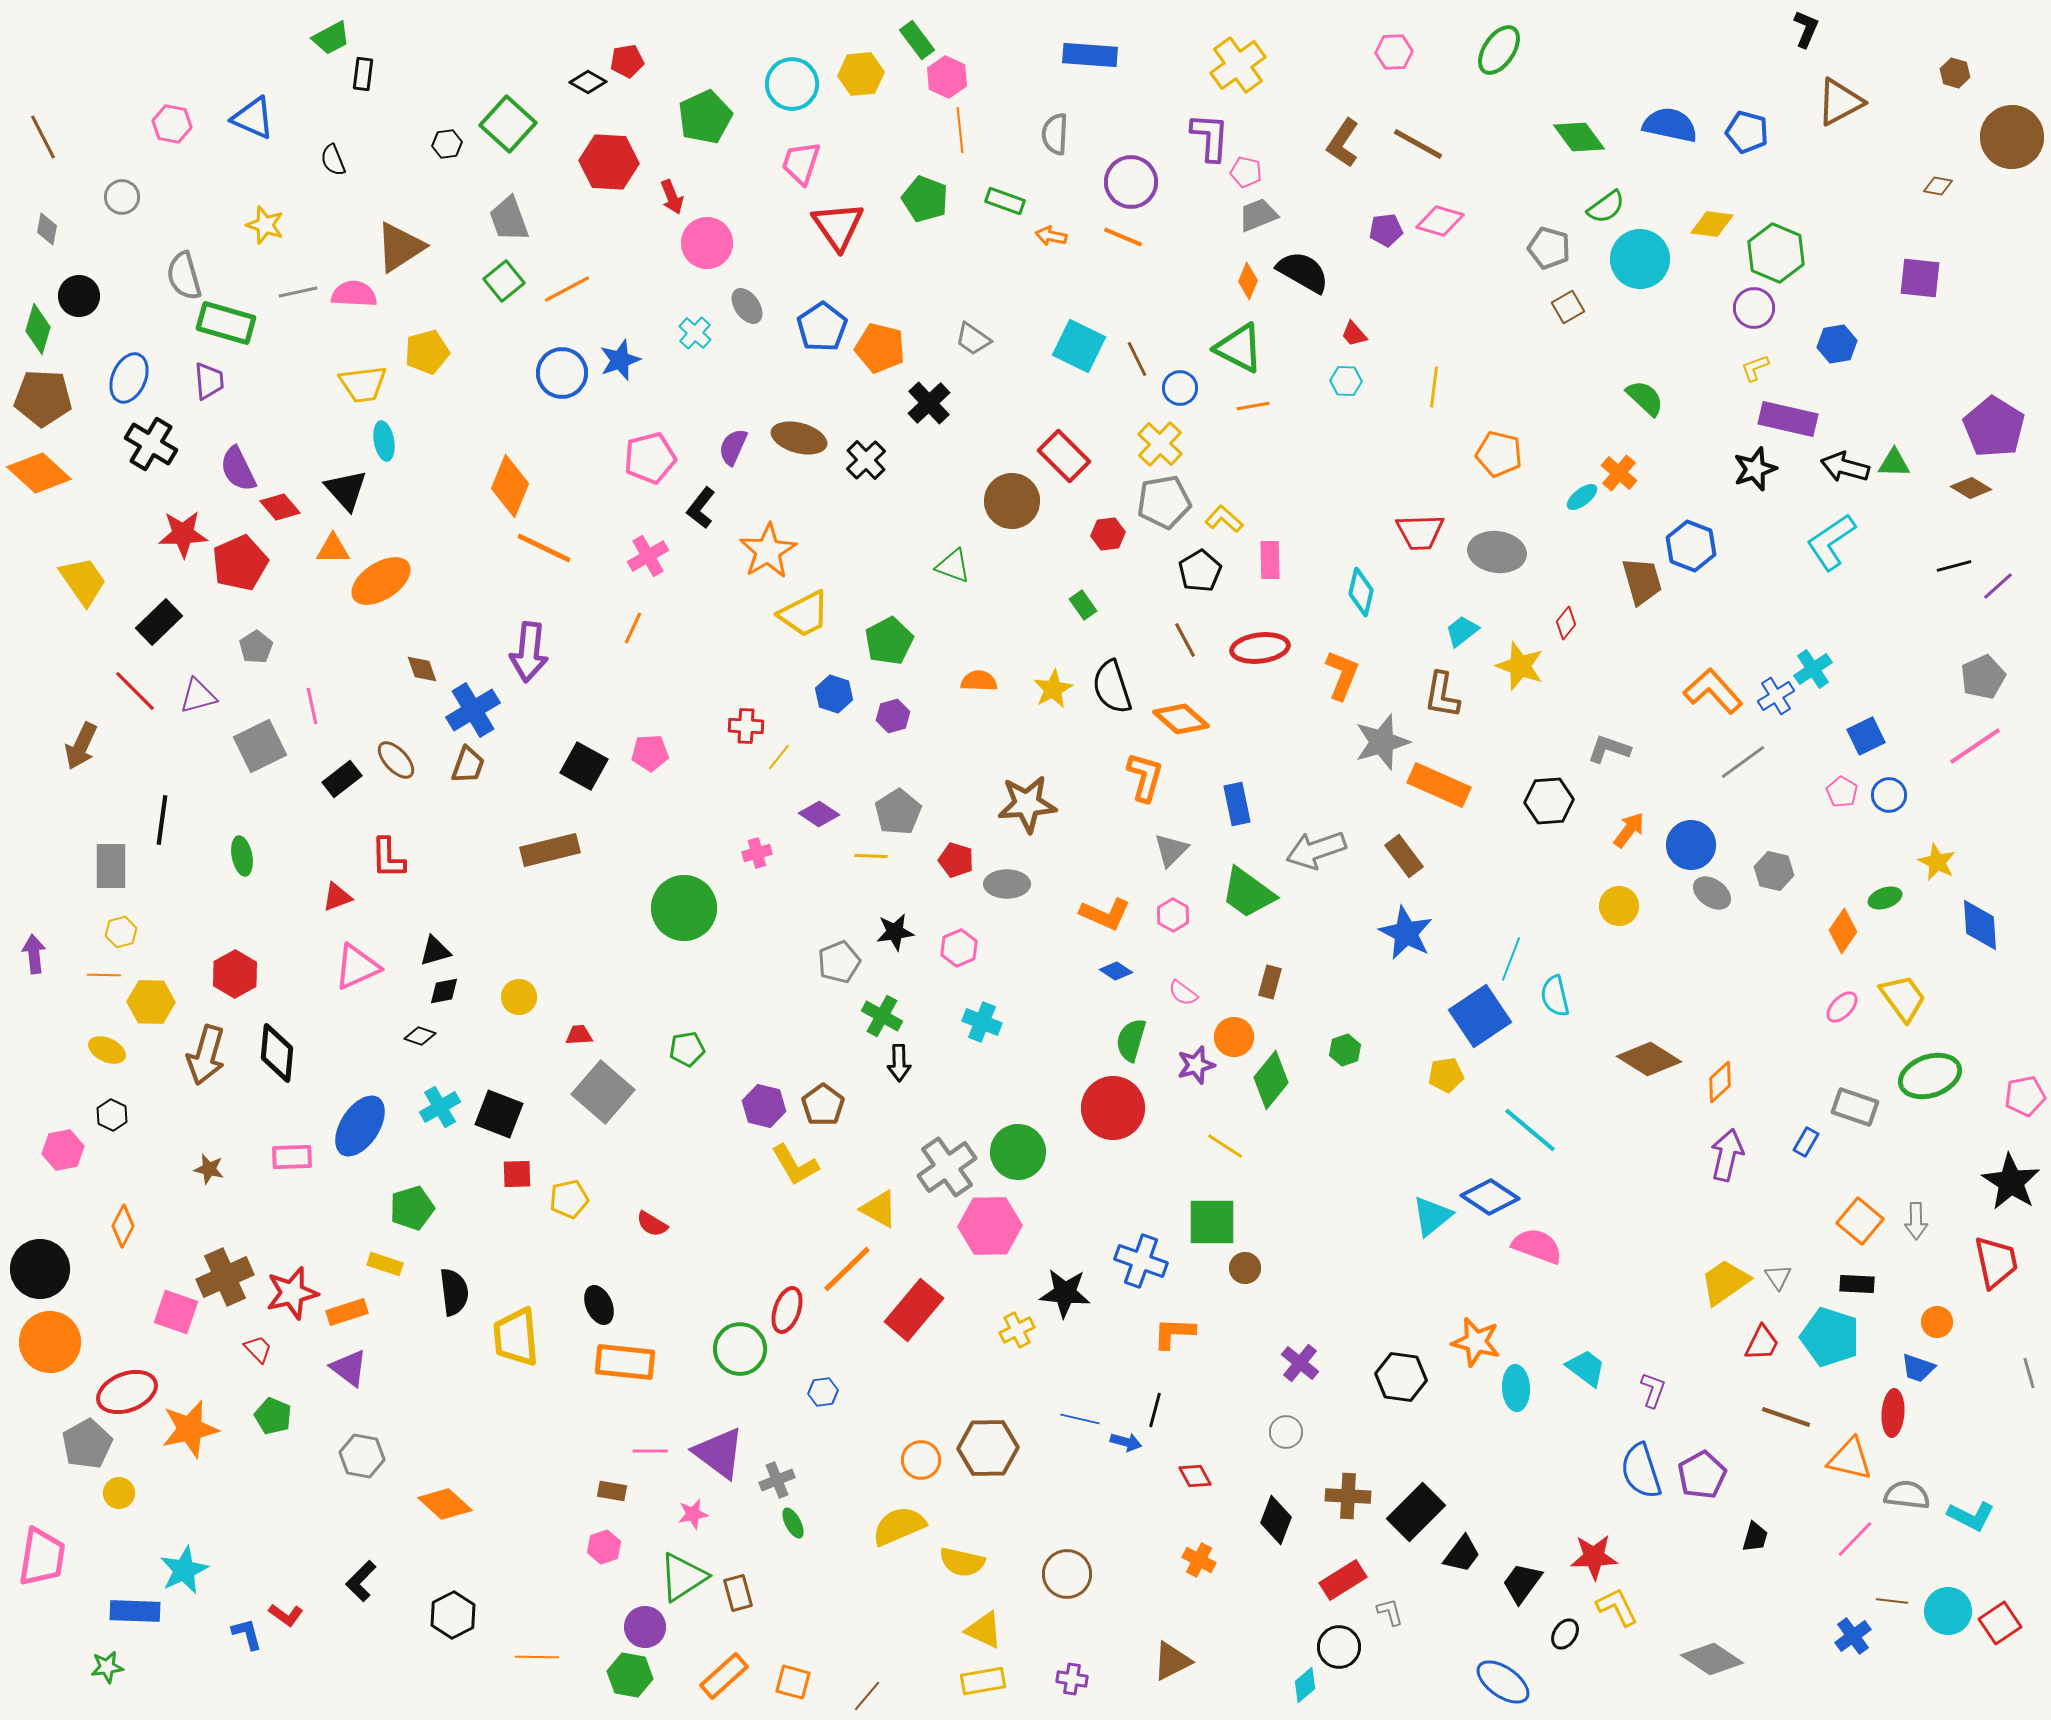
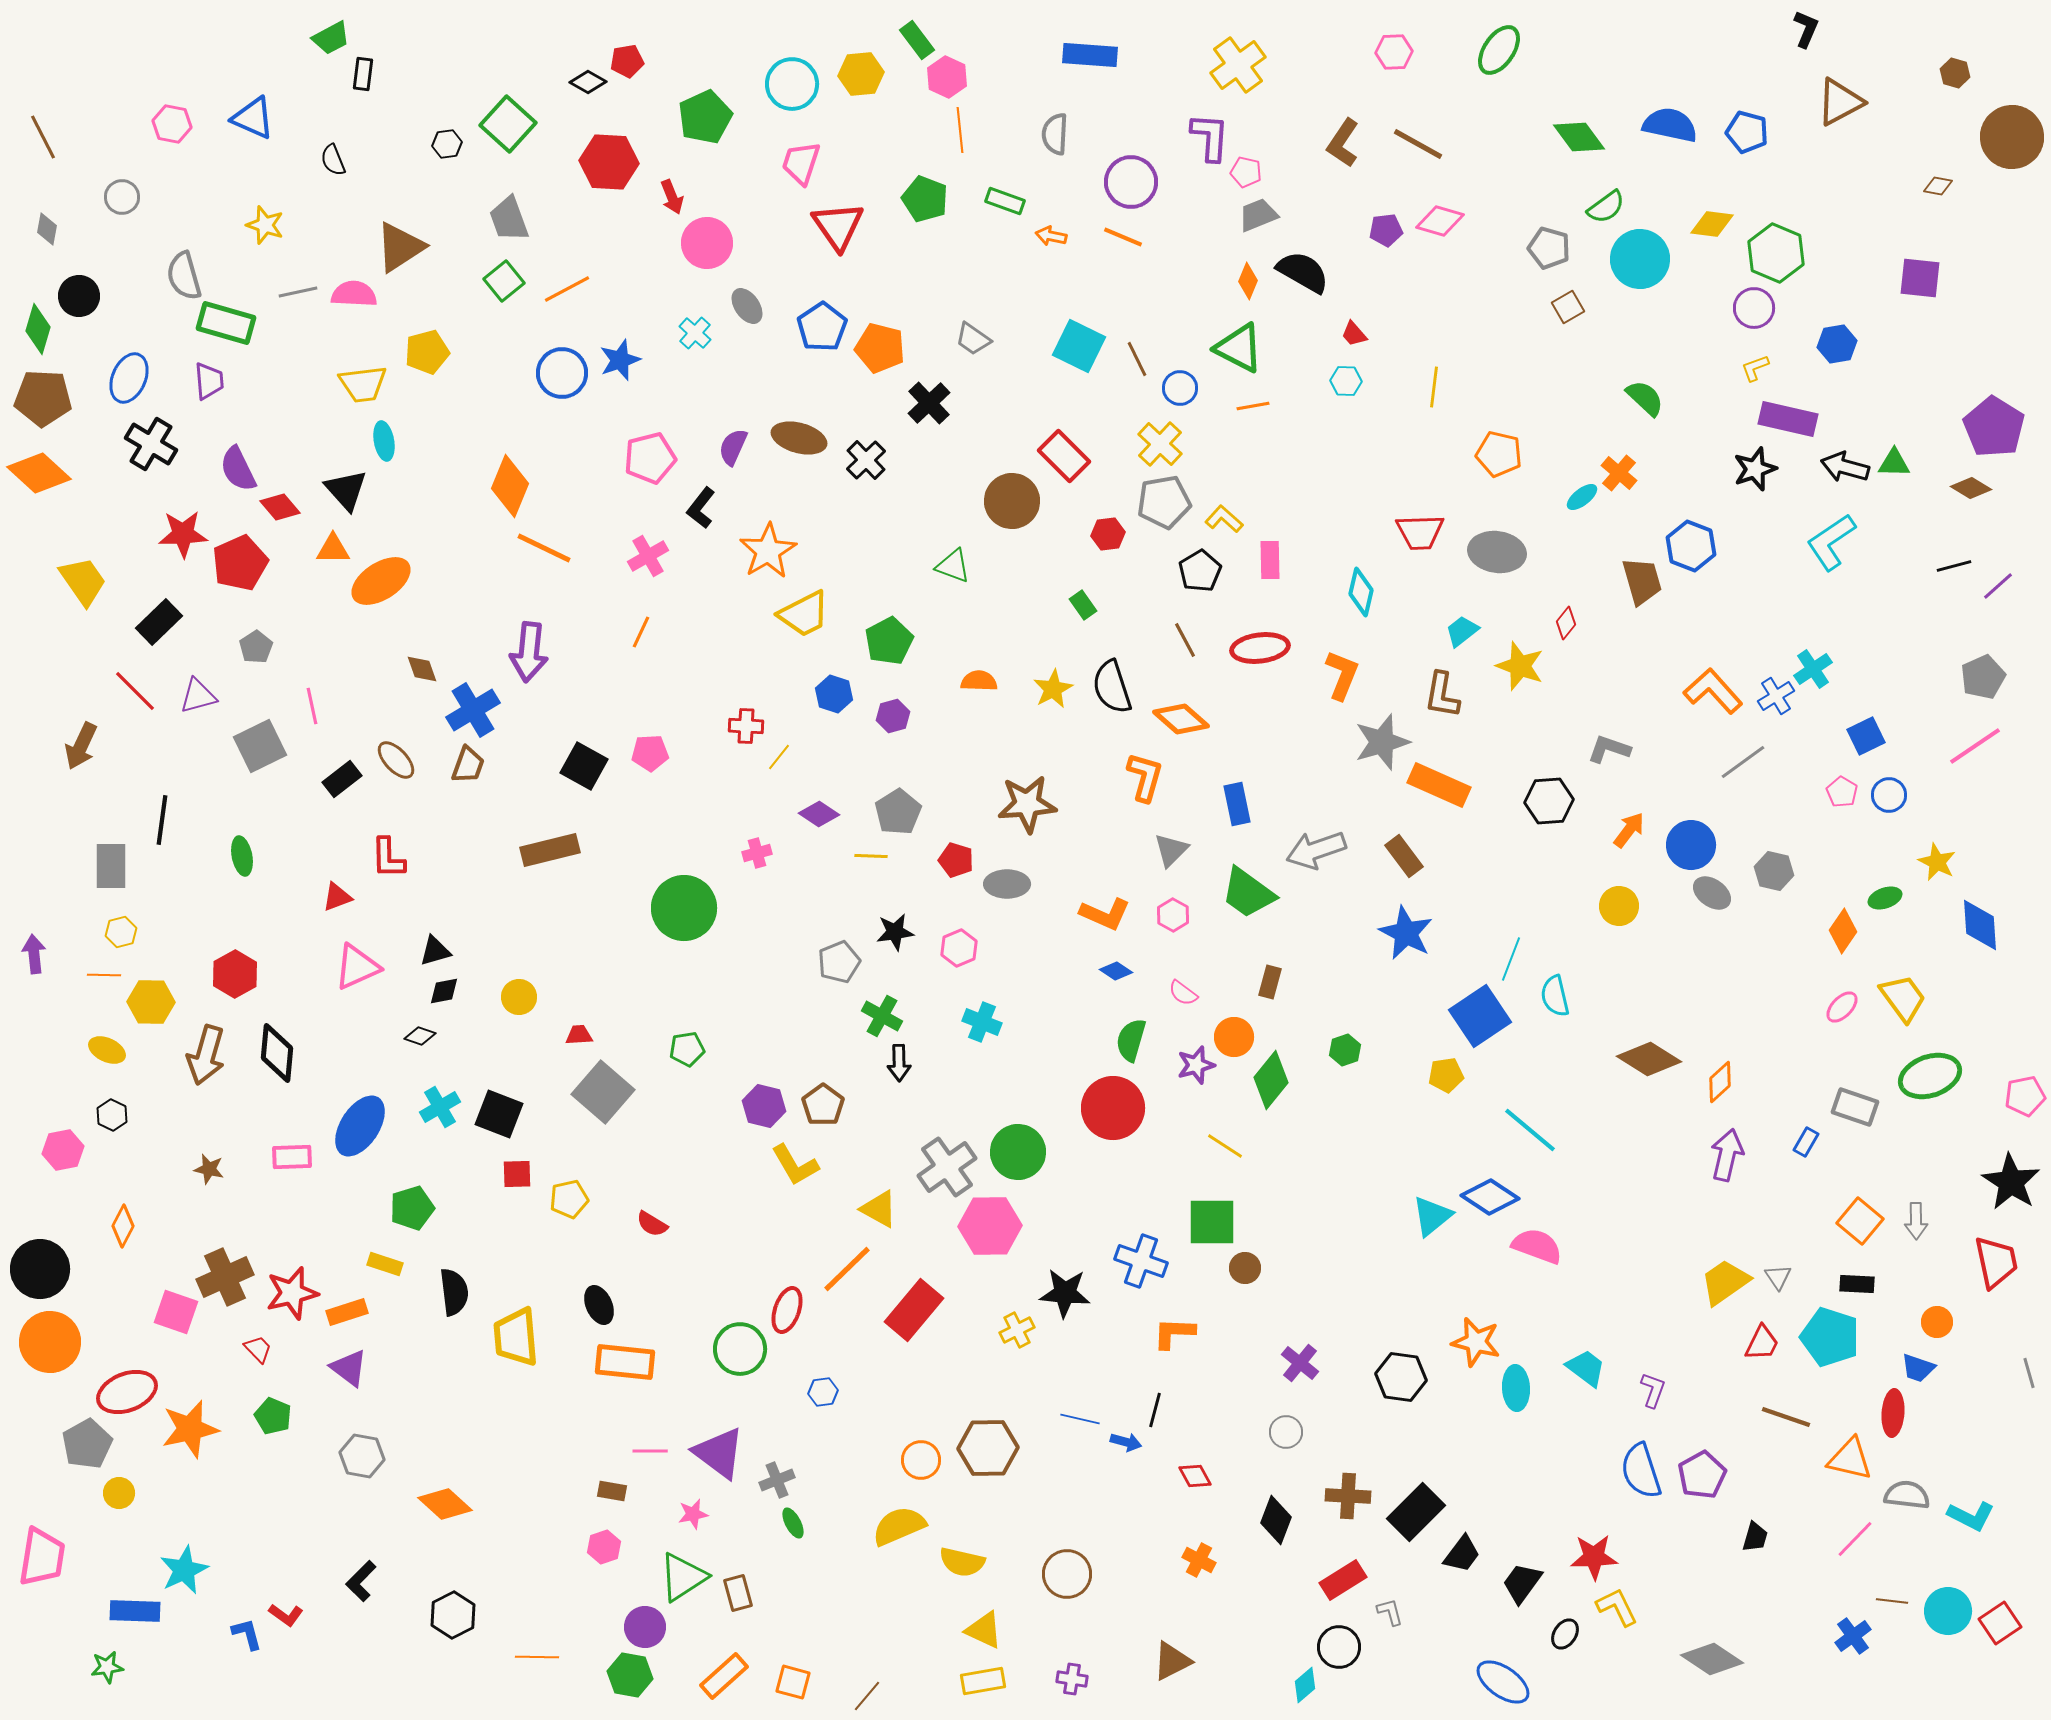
orange line at (633, 628): moved 8 px right, 4 px down
